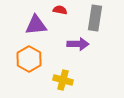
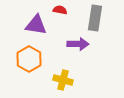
purple triangle: rotated 15 degrees clockwise
